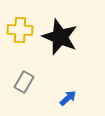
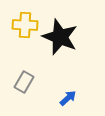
yellow cross: moved 5 px right, 5 px up
